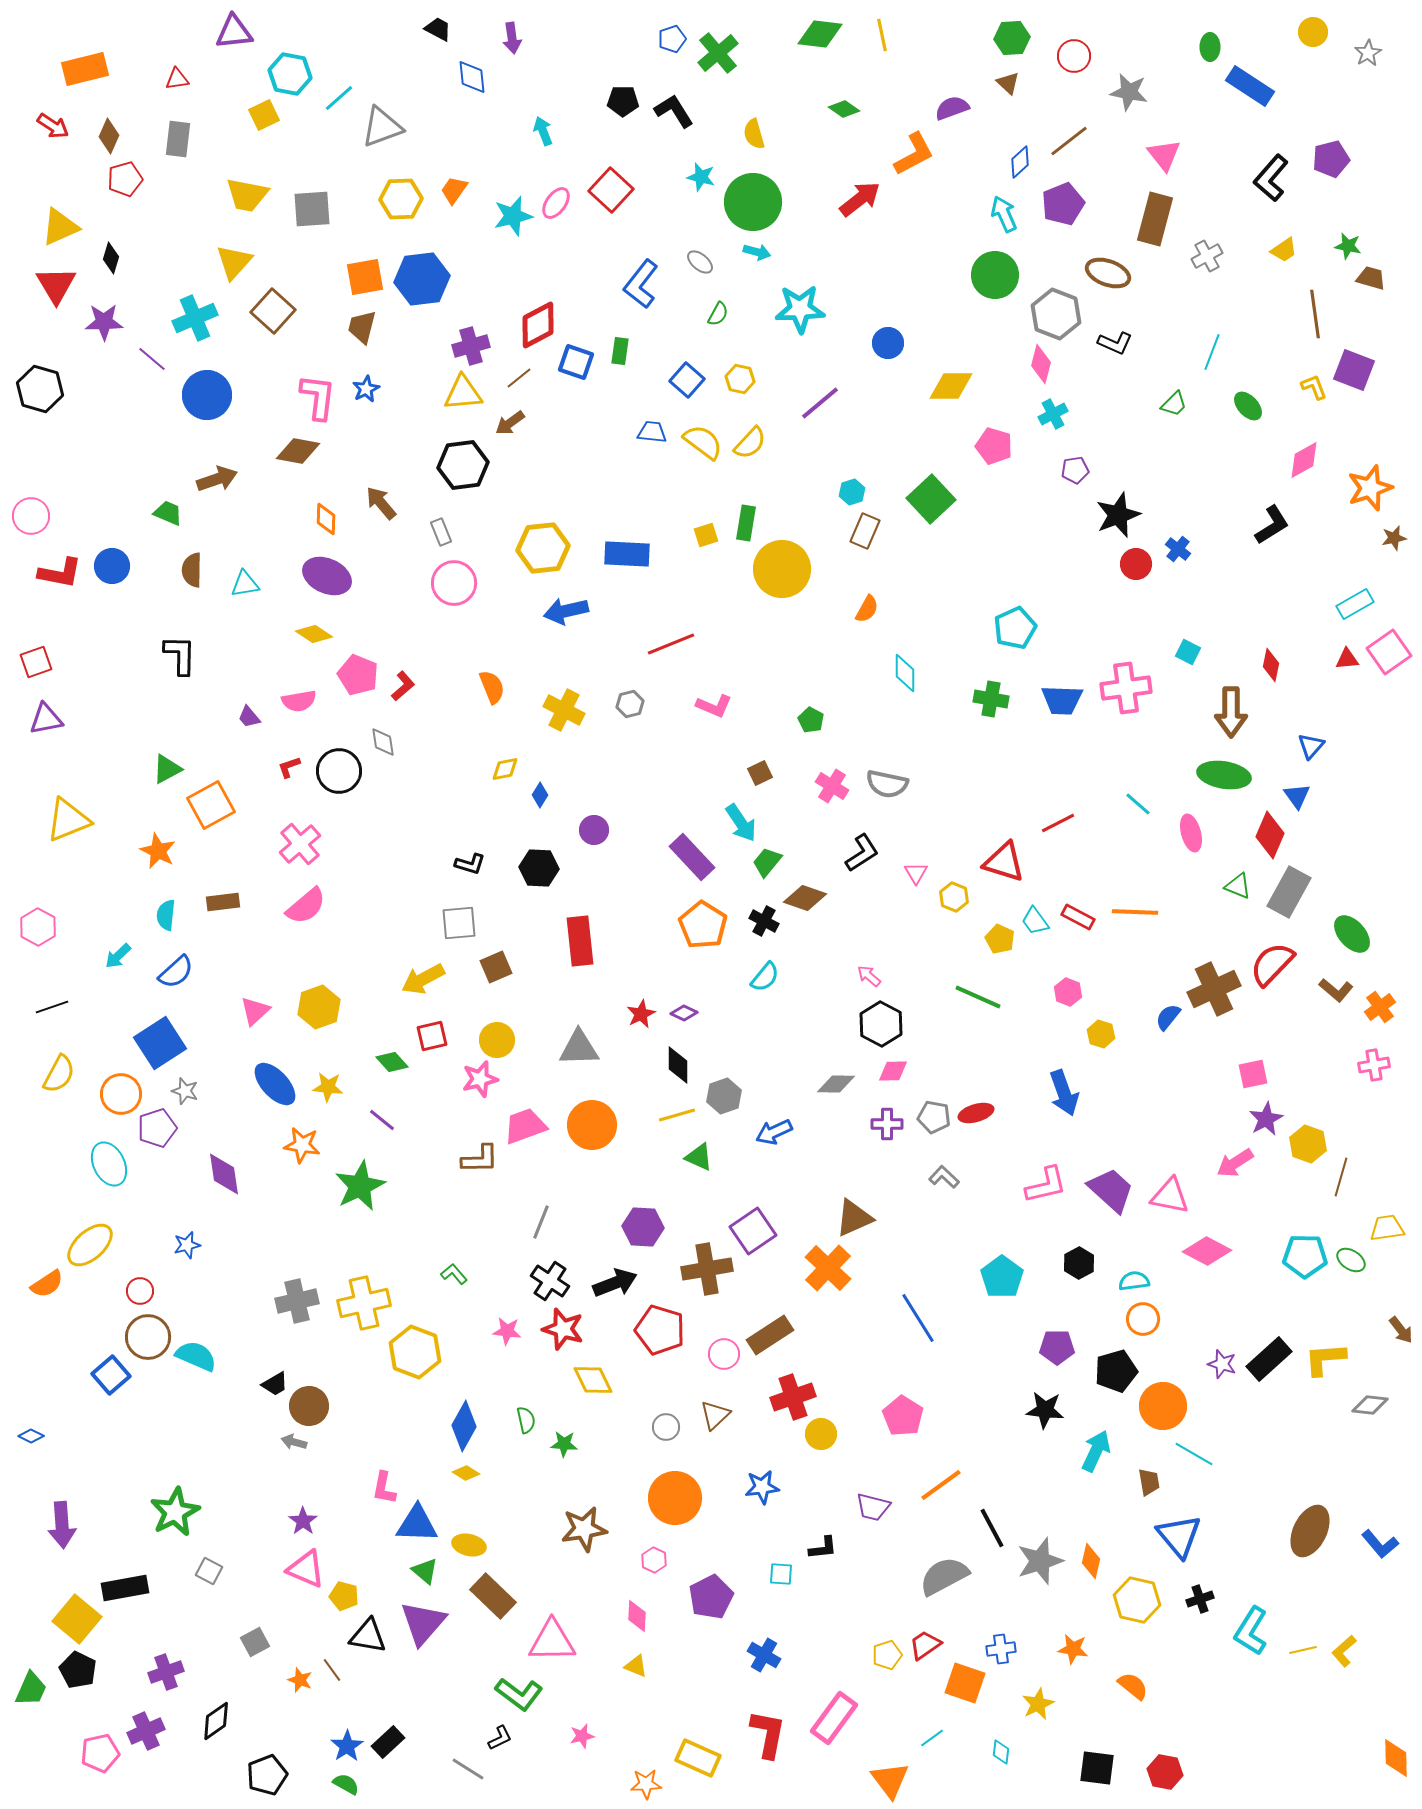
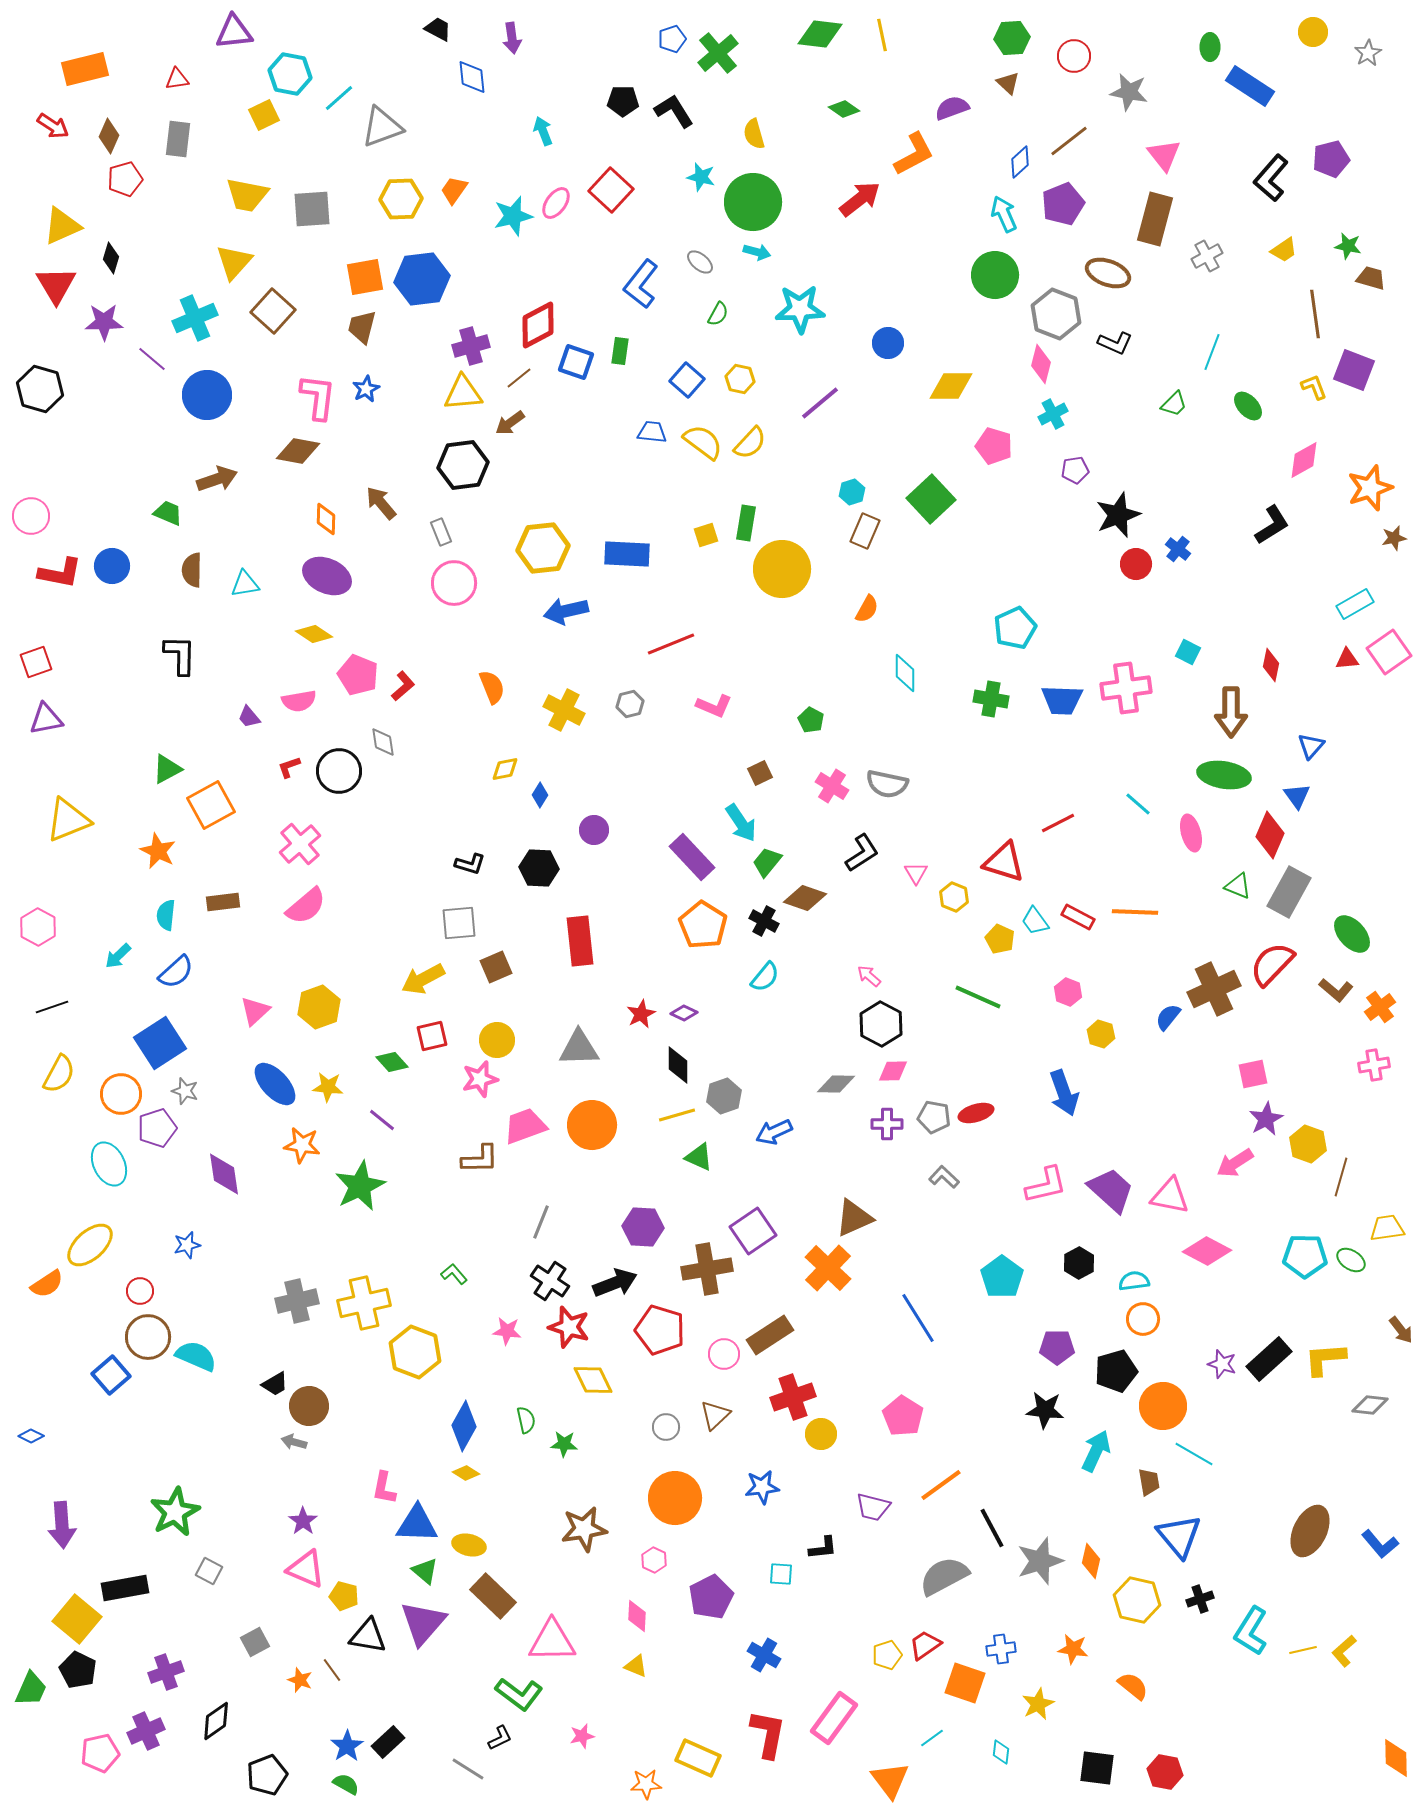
yellow triangle at (60, 227): moved 2 px right, 1 px up
red star at (563, 1329): moved 6 px right, 2 px up
